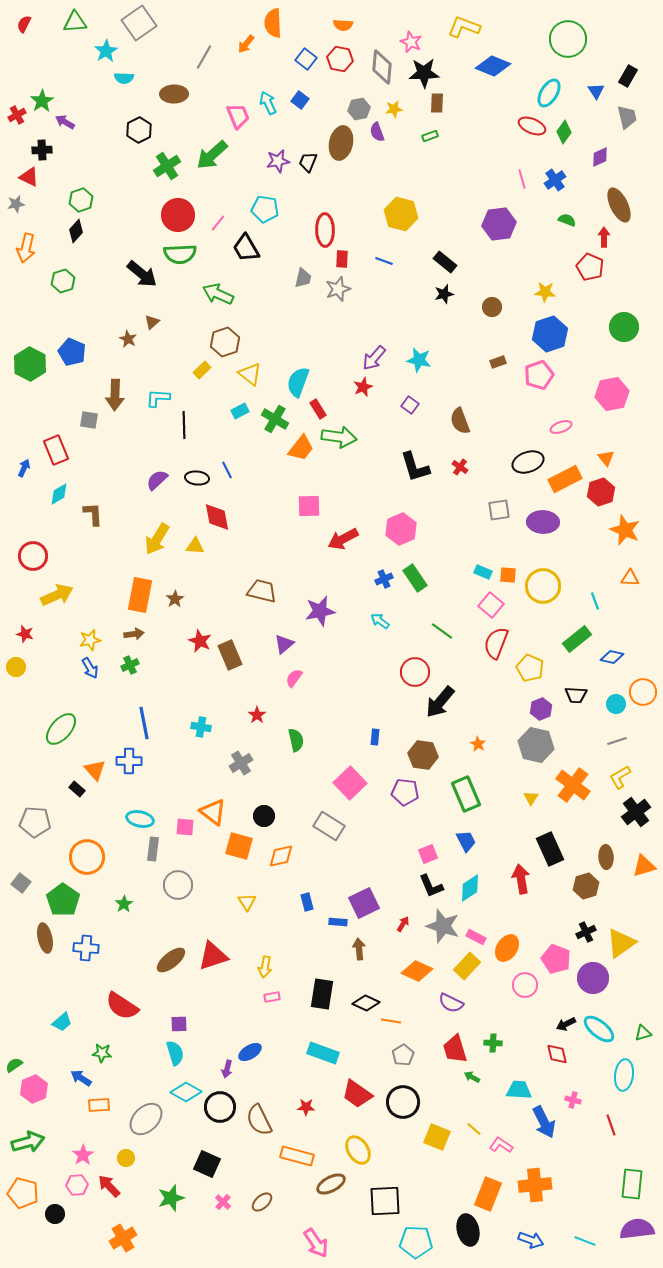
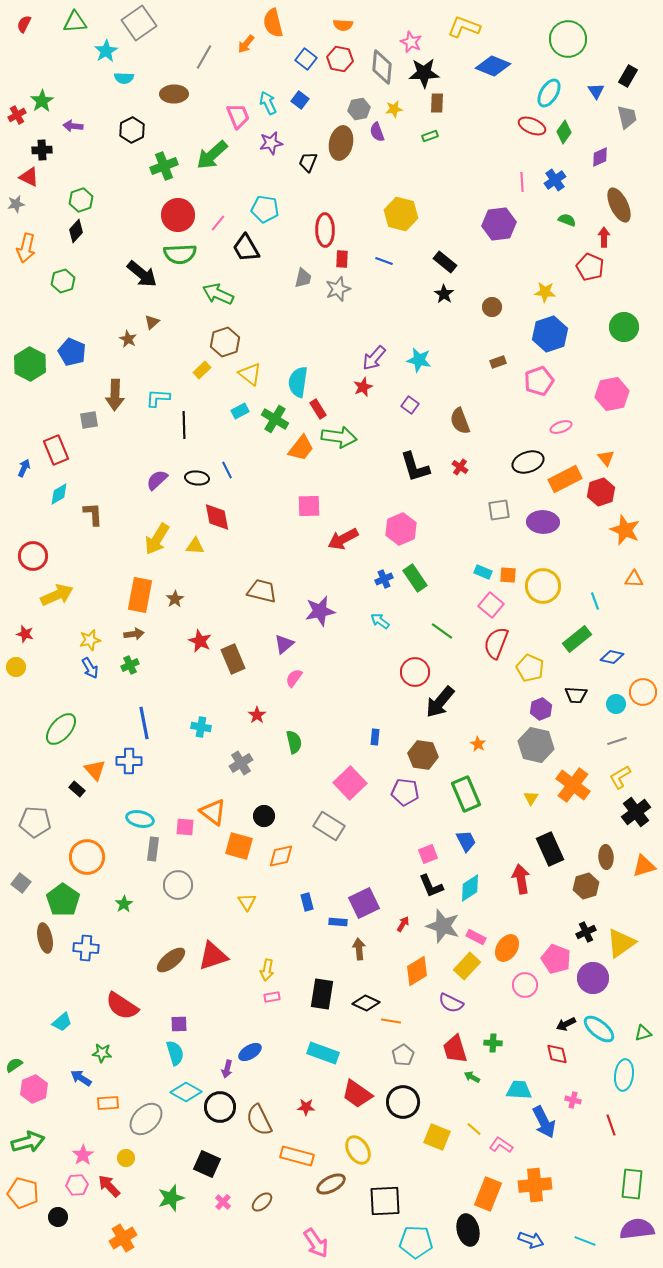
orange semicircle at (273, 23): rotated 12 degrees counterclockwise
purple arrow at (65, 122): moved 8 px right, 4 px down; rotated 24 degrees counterclockwise
black hexagon at (139, 130): moved 7 px left
purple star at (278, 161): moved 7 px left, 18 px up
green cross at (167, 166): moved 3 px left; rotated 12 degrees clockwise
pink line at (522, 179): moved 3 px down; rotated 12 degrees clockwise
black star at (444, 294): rotated 24 degrees counterclockwise
pink pentagon at (539, 375): moved 6 px down
cyan semicircle at (298, 382): rotated 12 degrees counterclockwise
gray square at (89, 420): rotated 18 degrees counterclockwise
orange triangle at (630, 578): moved 4 px right, 1 px down
brown rectangle at (230, 655): moved 3 px right, 4 px down
green semicircle at (296, 740): moved 2 px left, 2 px down
yellow arrow at (265, 967): moved 2 px right, 3 px down
orange diamond at (417, 971): rotated 56 degrees counterclockwise
orange rectangle at (99, 1105): moved 9 px right, 2 px up
black circle at (55, 1214): moved 3 px right, 3 px down
